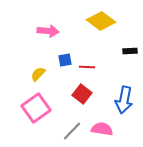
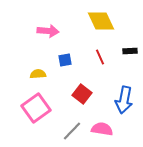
yellow diamond: rotated 28 degrees clockwise
red line: moved 13 px right, 10 px up; rotated 63 degrees clockwise
yellow semicircle: rotated 42 degrees clockwise
